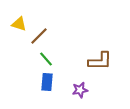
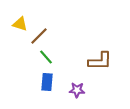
yellow triangle: moved 1 px right
green line: moved 2 px up
purple star: moved 3 px left; rotated 14 degrees clockwise
